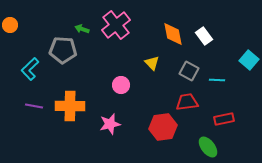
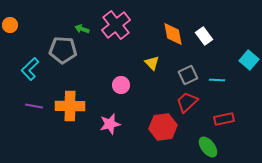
gray square: moved 1 px left, 4 px down; rotated 36 degrees clockwise
red trapezoid: rotated 35 degrees counterclockwise
